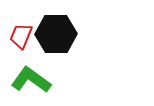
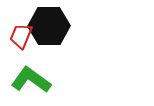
black hexagon: moved 7 px left, 8 px up
